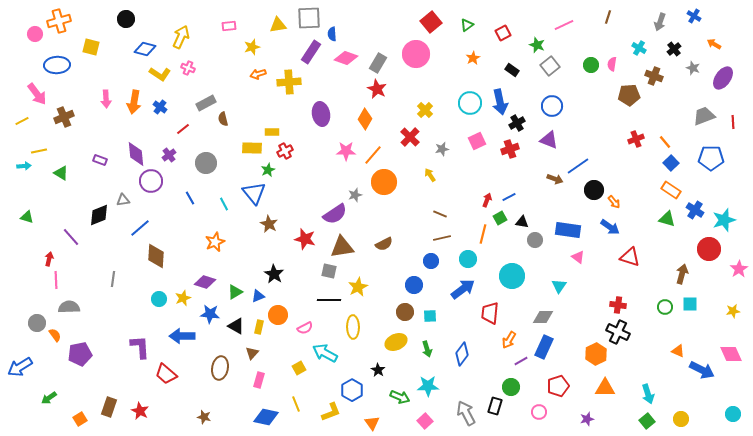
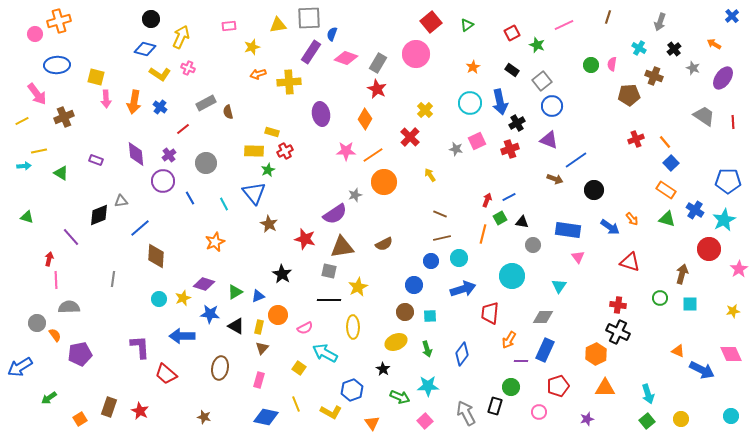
blue cross at (694, 16): moved 38 px right; rotated 16 degrees clockwise
black circle at (126, 19): moved 25 px right
red square at (503, 33): moved 9 px right
blue semicircle at (332, 34): rotated 24 degrees clockwise
yellow square at (91, 47): moved 5 px right, 30 px down
orange star at (473, 58): moved 9 px down
gray square at (550, 66): moved 8 px left, 15 px down
gray trapezoid at (704, 116): rotated 55 degrees clockwise
brown semicircle at (223, 119): moved 5 px right, 7 px up
yellow rectangle at (272, 132): rotated 16 degrees clockwise
yellow rectangle at (252, 148): moved 2 px right, 3 px down
gray star at (442, 149): moved 14 px right; rotated 24 degrees clockwise
orange line at (373, 155): rotated 15 degrees clockwise
blue pentagon at (711, 158): moved 17 px right, 23 px down
purple rectangle at (100, 160): moved 4 px left
blue line at (578, 166): moved 2 px left, 6 px up
purple circle at (151, 181): moved 12 px right
orange rectangle at (671, 190): moved 5 px left
gray triangle at (123, 200): moved 2 px left, 1 px down
orange arrow at (614, 202): moved 18 px right, 17 px down
cyan star at (724, 220): rotated 10 degrees counterclockwise
gray circle at (535, 240): moved 2 px left, 5 px down
pink triangle at (578, 257): rotated 16 degrees clockwise
red triangle at (630, 257): moved 5 px down
cyan circle at (468, 259): moved 9 px left, 1 px up
black star at (274, 274): moved 8 px right
purple diamond at (205, 282): moved 1 px left, 2 px down
blue arrow at (463, 289): rotated 20 degrees clockwise
green circle at (665, 307): moved 5 px left, 9 px up
blue rectangle at (544, 347): moved 1 px right, 3 px down
brown triangle at (252, 353): moved 10 px right, 5 px up
purple line at (521, 361): rotated 32 degrees clockwise
yellow square at (299, 368): rotated 24 degrees counterclockwise
black star at (378, 370): moved 5 px right, 1 px up
blue hexagon at (352, 390): rotated 10 degrees clockwise
yellow L-shape at (331, 412): rotated 50 degrees clockwise
cyan circle at (733, 414): moved 2 px left, 2 px down
